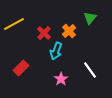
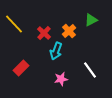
green triangle: moved 1 px right, 2 px down; rotated 24 degrees clockwise
yellow line: rotated 75 degrees clockwise
pink star: rotated 24 degrees clockwise
